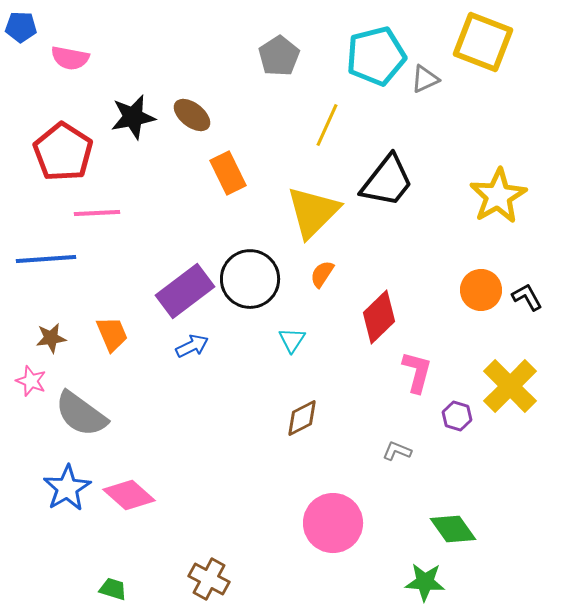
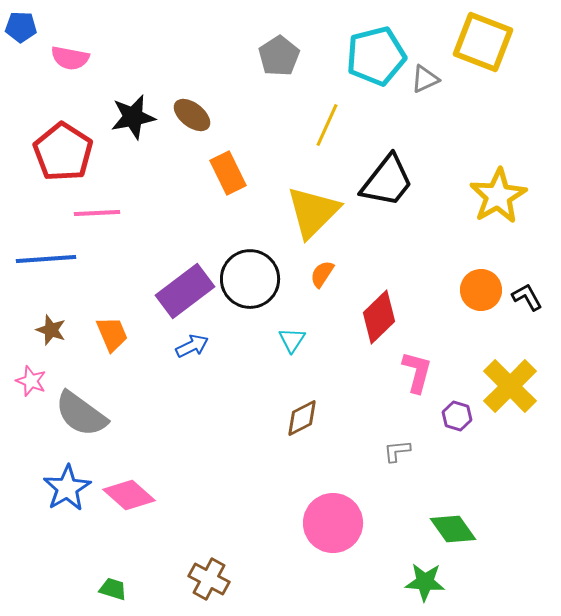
brown star: moved 8 px up; rotated 28 degrees clockwise
gray L-shape: rotated 28 degrees counterclockwise
